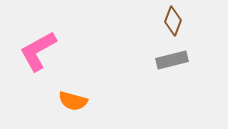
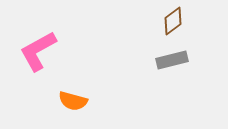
brown diamond: rotated 32 degrees clockwise
